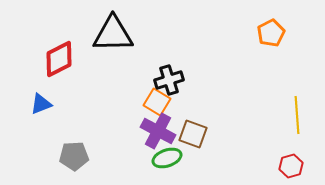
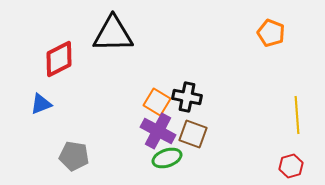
orange pentagon: rotated 24 degrees counterclockwise
black cross: moved 18 px right, 17 px down; rotated 28 degrees clockwise
gray pentagon: rotated 12 degrees clockwise
